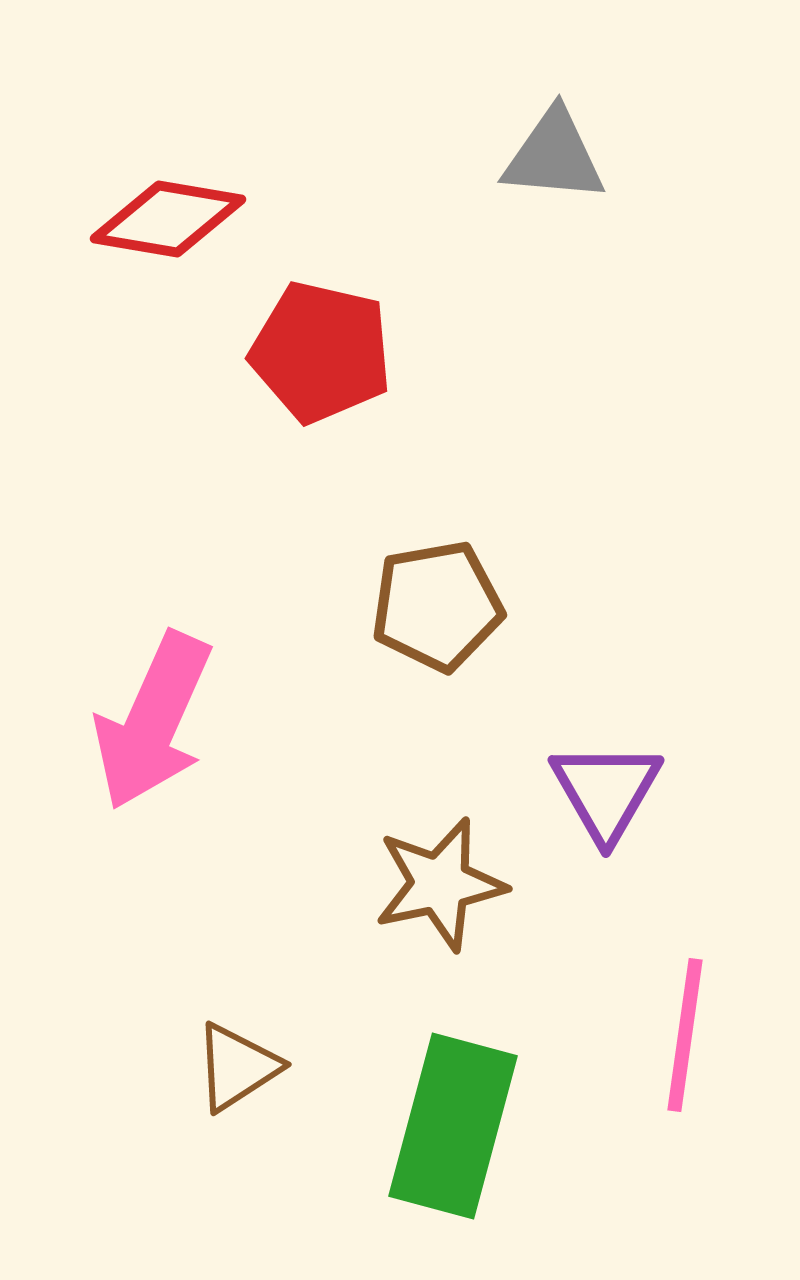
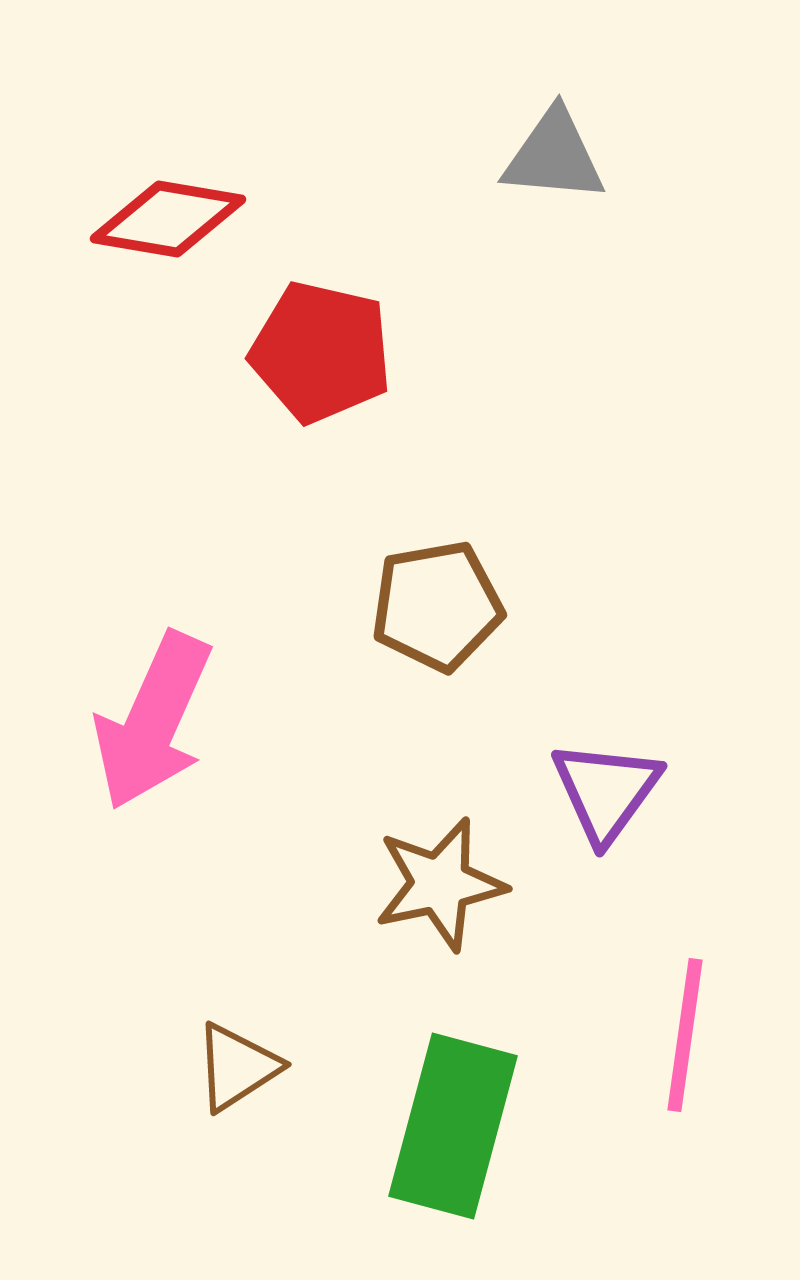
purple triangle: rotated 6 degrees clockwise
